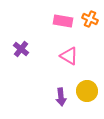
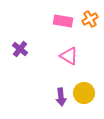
orange cross: rotated 35 degrees clockwise
purple cross: moved 1 px left
yellow circle: moved 3 px left, 2 px down
